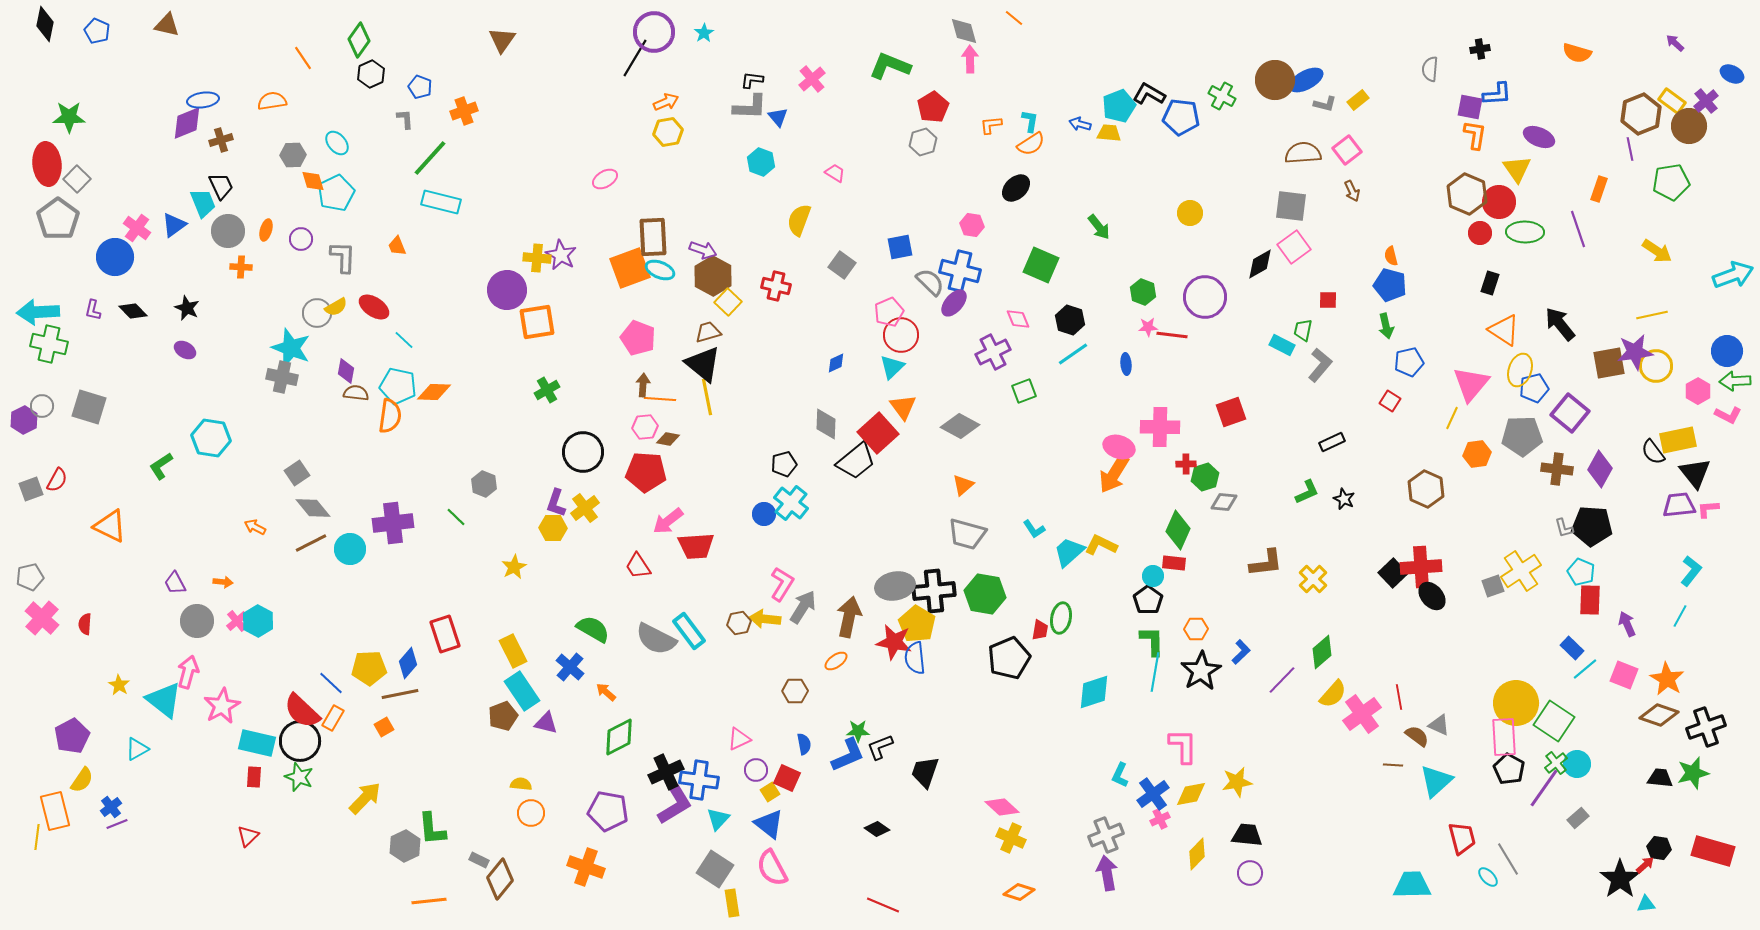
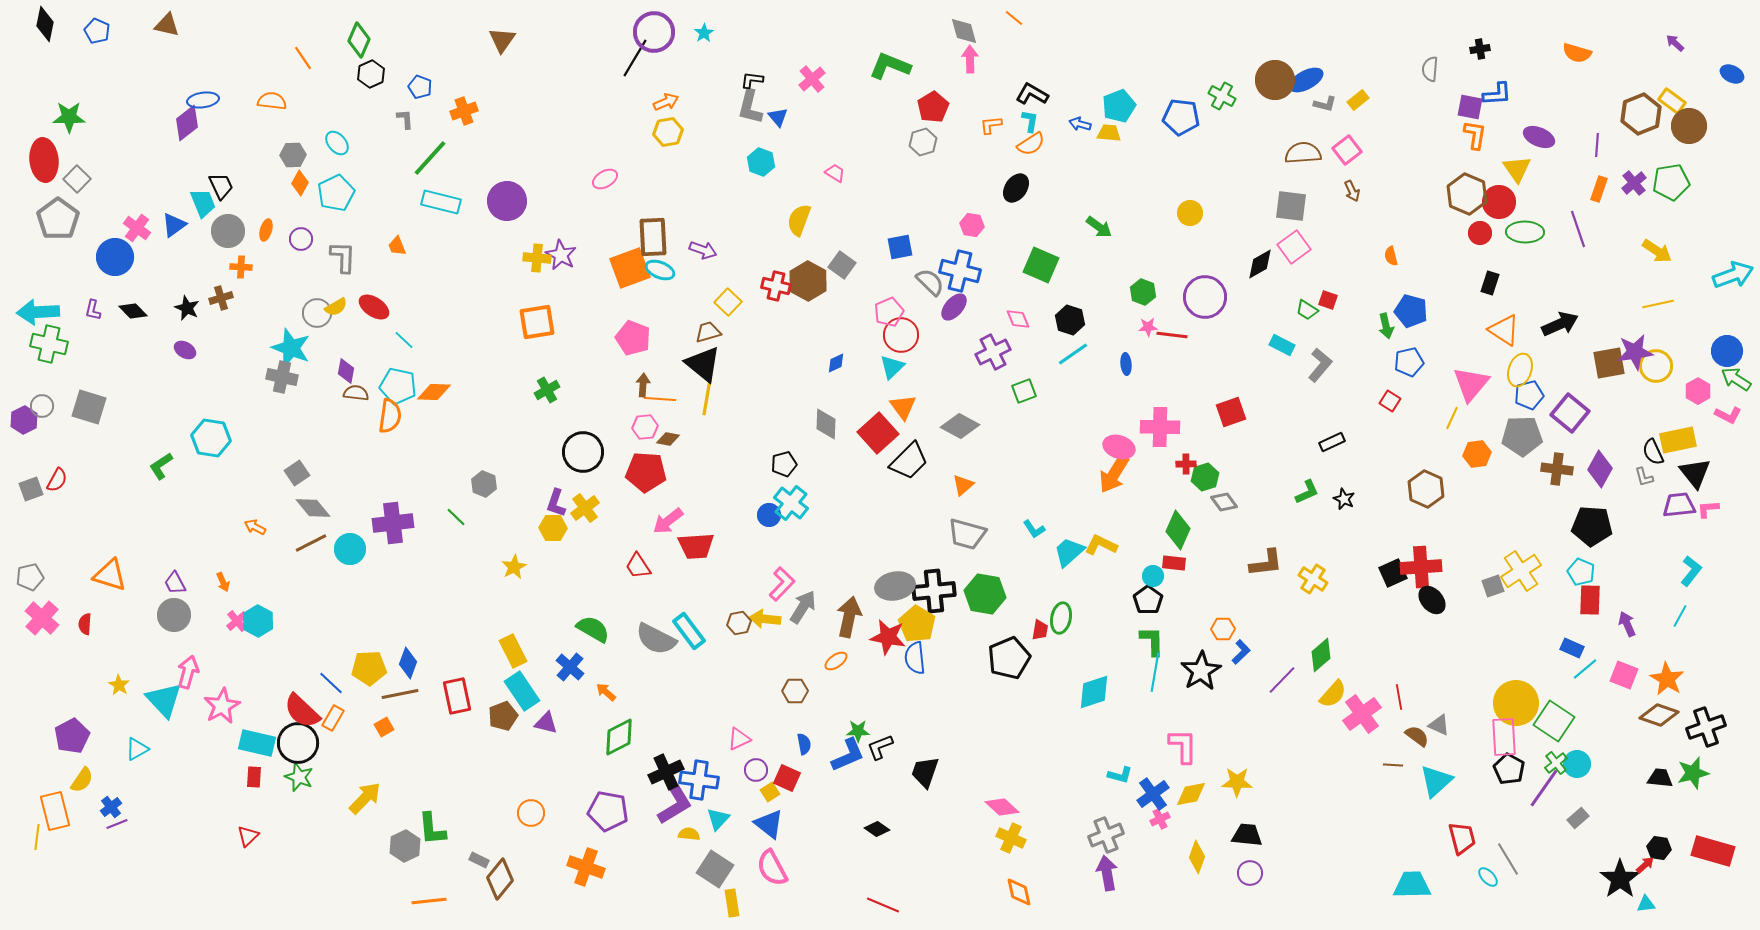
green diamond at (359, 40): rotated 12 degrees counterclockwise
black L-shape at (1149, 94): moved 117 px left
orange semicircle at (272, 101): rotated 16 degrees clockwise
purple cross at (1706, 101): moved 72 px left, 82 px down
gray L-shape at (750, 107): rotated 102 degrees clockwise
purple diamond at (187, 123): rotated 15 degrees counterclockwise
brown cross at (221, 140): moved 158 px down
purple line at (1630, 149): moved 33 px left, 4 px up; rotated 15 degrees clockwise
red ellipse at (47, 164): moved 3 px left, 4 px up
orange diamond at (313, 181): moved 13 px left, 2 px down; rotated 45 degrees clockwise
black ellipse at (1016, 188): rotated 12 degrees counterclockwise
green arrow at (1099, 227): rotated 16 degrees counterclockwise
brown hexagon at (713, 276): moved 95 px right, 5 px down
blue pentagon at (1390, 285): moved 21 px right, 26 px down
purple circle at (507, 290): moved 89 px up
red square at (1328, 300): rotated 18 degrees clockwise
purple ellipse at (954, 303): moved 4 px down
yellow line at (1652, 315): moved 6 px right, 11 px up
black arrow at (1560, 324): rotated 105 degrees clockwise
green trapezoid at (1303, 330): moved 4 px right, 20 px up; rotated 70 degrees counterclockwise
pink pentagon at (638, 338): moved 5 px left
green arrow at (1735, 381): moved 1 px right, 2 px up; rotated 36 degrees clockwise
blue pentagon at (1534, 388): moved 5 px left, 7 px down
yellow line at (707, 397): rotated 21 degrees clockwise
black semicircle at (1653, 452): rotated 12 degrees clockwise
black trapezoid at (856, 461): moved 53 px right; rotated 6 degrees counterclockwise
gray diamond at (1224, 502): rotated 48 degrees clockwise
blue circle at (764, 514): moved 5 px right, 1 px down
orange triangle at (110, 526): moved 49 px down; rotated 9 degrees counterclockwise
gray L-shape at (1564, 528): moved 80 px right, 51 px up
black square at (1393, 573): rotated 20 degrees clockwise
yellow cross at (1313, 579): rotated 12 degrees counterclockwise
orange arrow at (223, 582): rotated 60 degrees clockwise
pink L-shape at (782, 584): rotated 12 degrees clockwise
black ellipse at (1432, 596): moved 4 px down
gray circle at (197, 621): moved 23 px left, 6 px up
orange hexagon at (1196, 629): moved 27 px right
red rectangle at (445, 634): moved 12 px right, 62 px down; rotated 6 degrees clockwise
red star at (894, 642): moved 6 px left, 5 px up
blue rectangle at (1572, 648): rotated 20 degrees counterclockwise
green diamond at (1322, 652): moved 1 px left, 3 px down
blue diamond at (408, 663): rotated 20 degrees counterclockwise
cyan triangle at (164, 700): rotated 9 degrees clockwise
black circle at (300, 741): moved 2 px left, 2 px down
cyan L-shape at (1120, 775): rotated 100 degrees counterclockwise
yellow star at (1237, 782): rotated 12 degrees clockwise
yellow semicircle at (521, 784): moved 168 px right, 50 px down
yellow diamond at (1197, 854): moved 3 px down; rotated 24 degrees counterclockwise
orange diamond at (1019, 892): rotated 60 degrees clockwise
